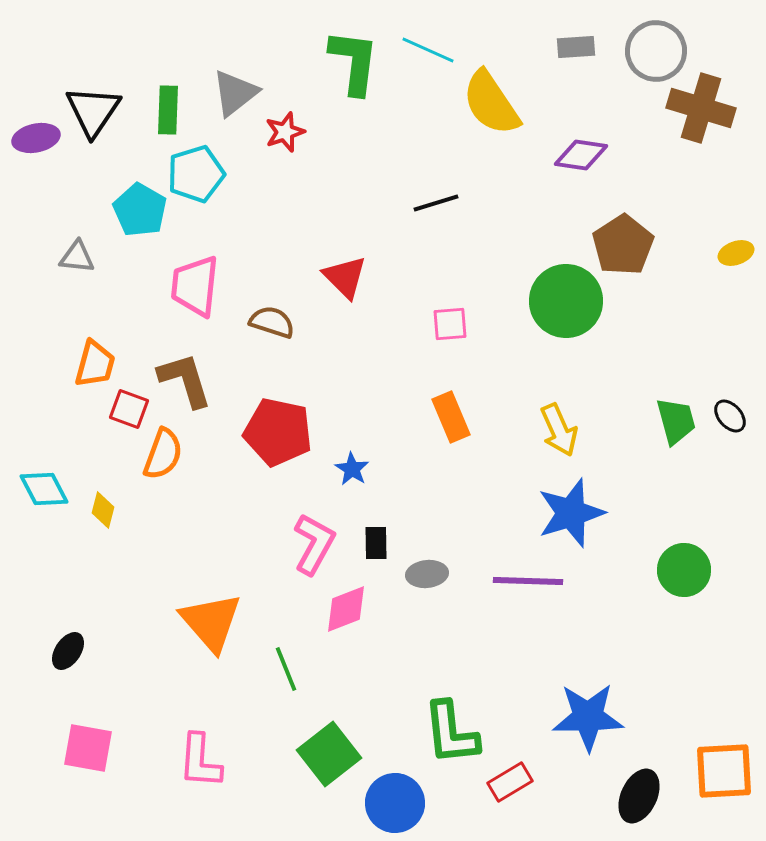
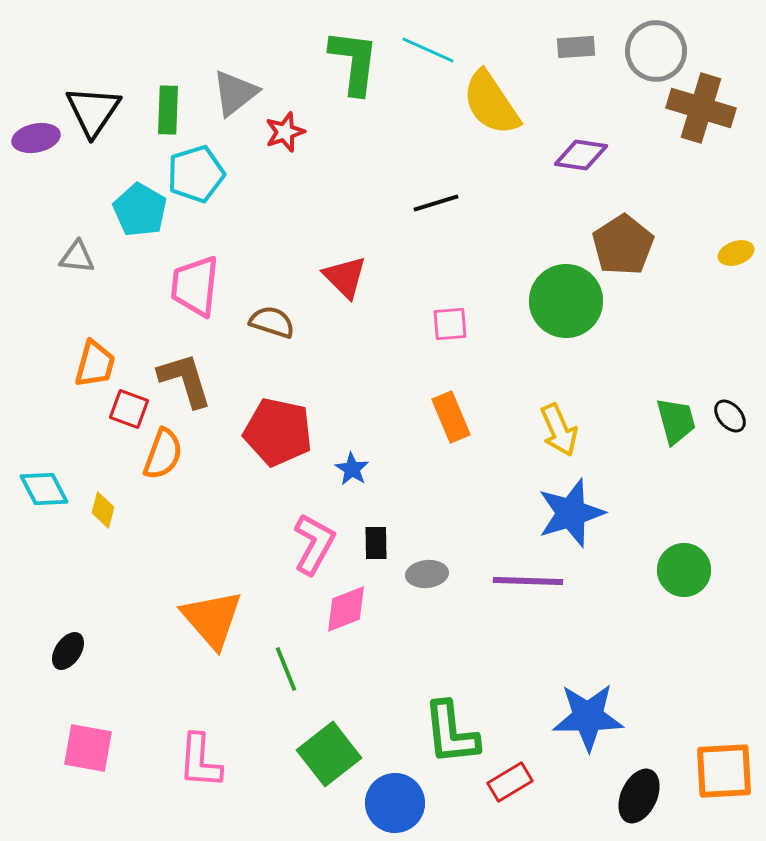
orange triangle at (211, 622): moved 1 px right, 3 px up
